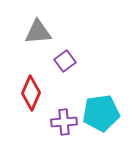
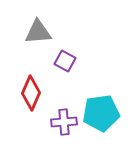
purple square: rotated 25 degrees counterclockwise
